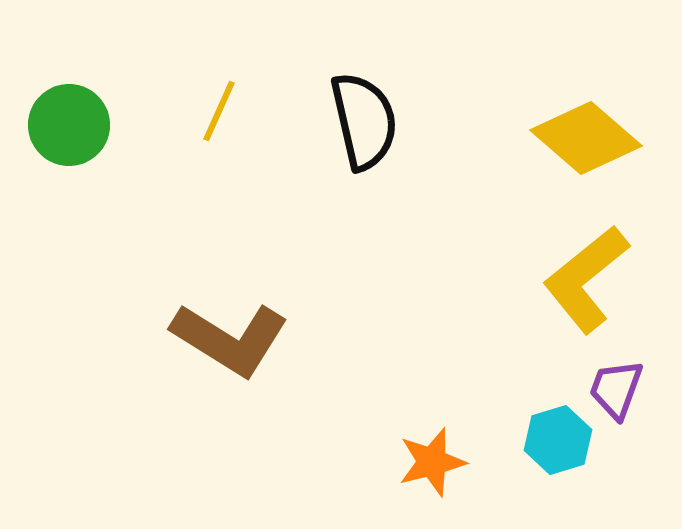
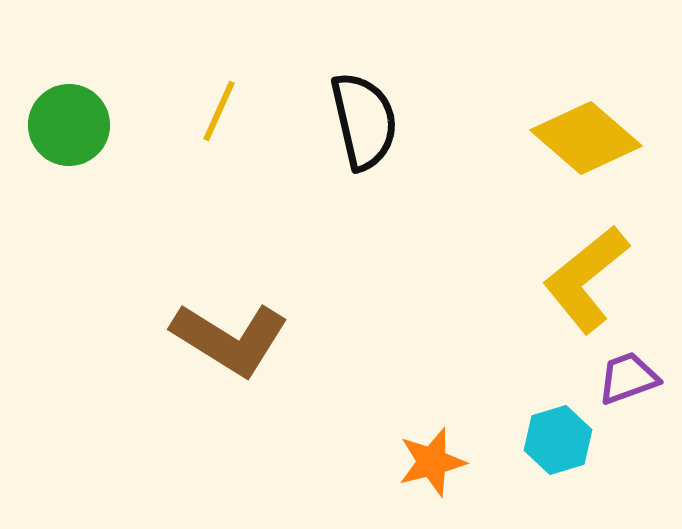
purple trapezoid: moved 12 px right, 11 px up; rotated 50 degrees clockwise
